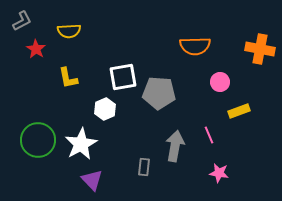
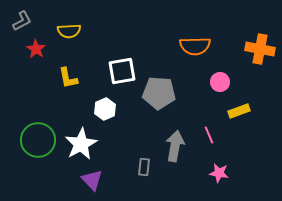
white square: moved 1 px left, 6 px up
